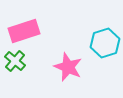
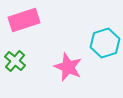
pink rectangle: moved 11 px up
